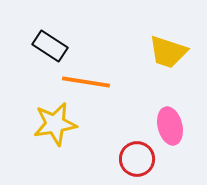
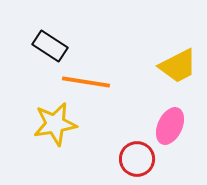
yellow trapezoid: moved 10 px right, 14 px down; rotated 45 degrees counterclockwise
pink ellipse: rotated 39 degrees clockwise
